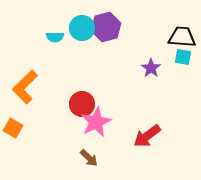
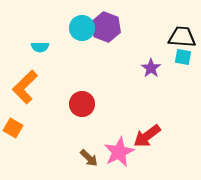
purple hexagon: rotated 24 degrees counterclockwise
cyan semicircle: moved 15 px left, 10 px down
pink star: moved 23 px right, 30 px down
